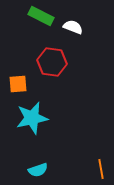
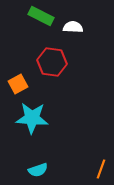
white semicircle: rotated 18 degrees counterclockwise
orange square: rotated 24 degrees counterclockwise
cyan star: rotated 16 degrees clockwise
orange line: rotated 30 degrees clockwise
